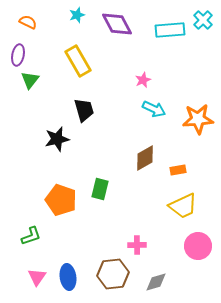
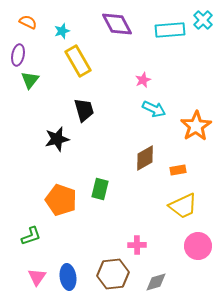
cyan star: moved 15 px left, 16 px down
orange star: moved 2 px left, 7 px down; rotated 28 degrees counterclockwise
